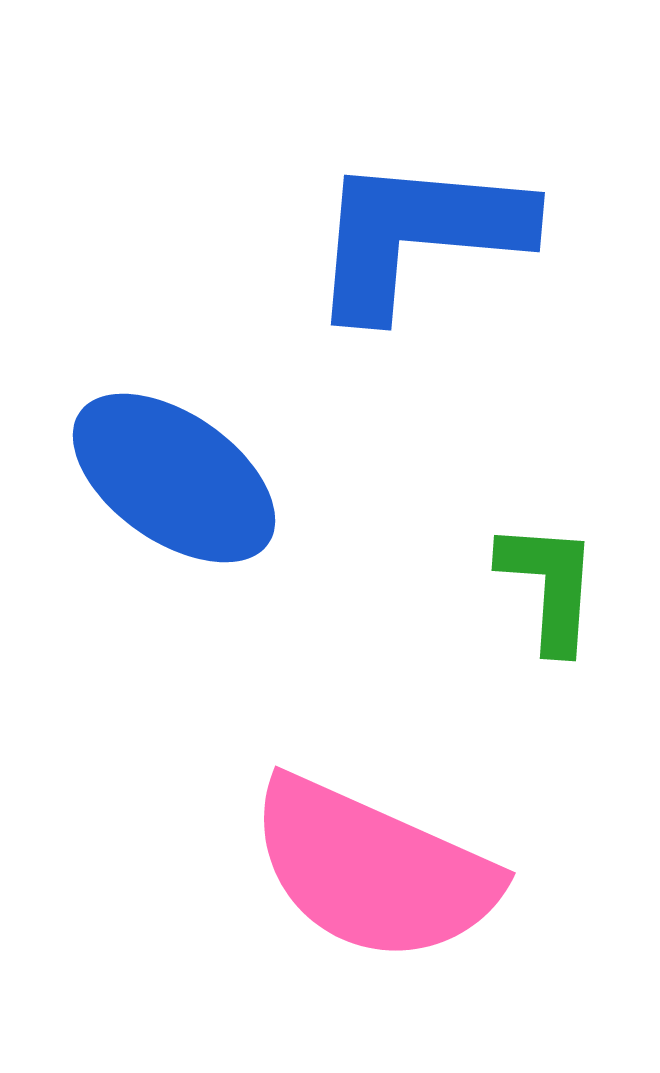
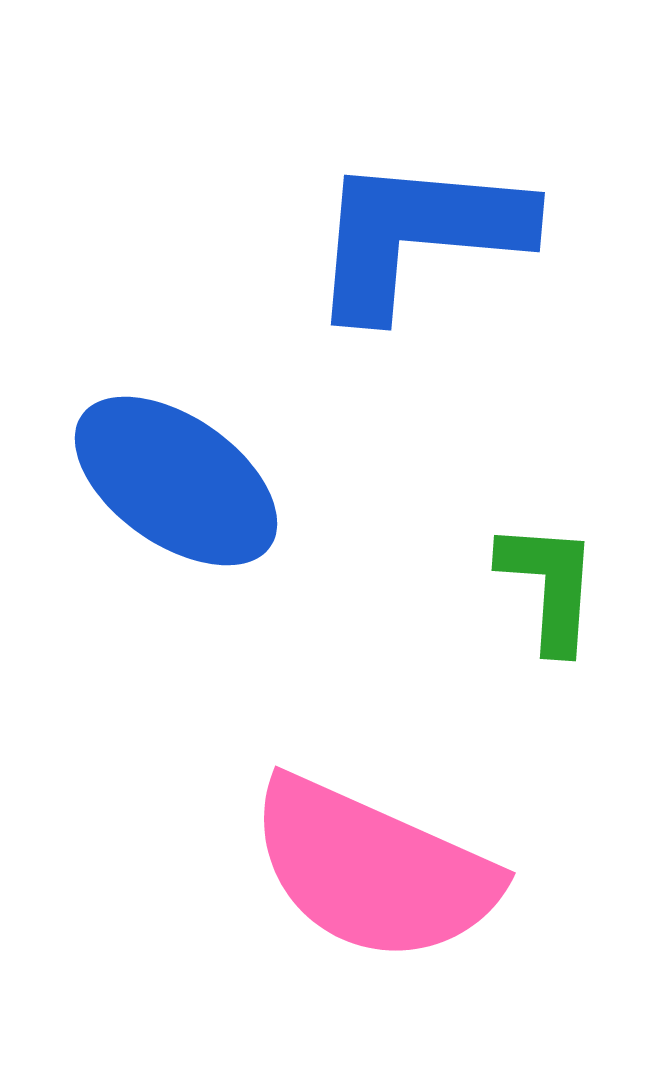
blue ellipse: moved 2 px right, 3 px down
